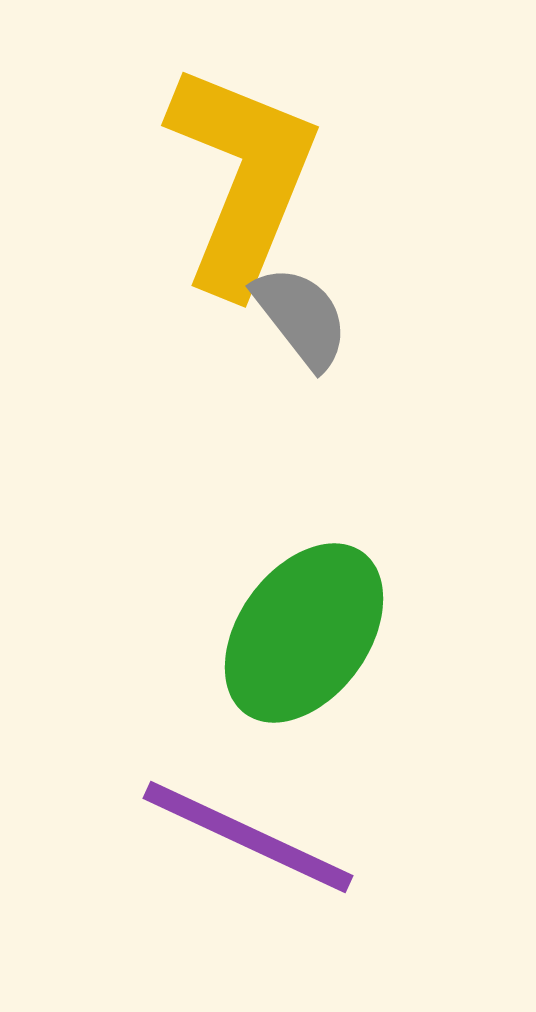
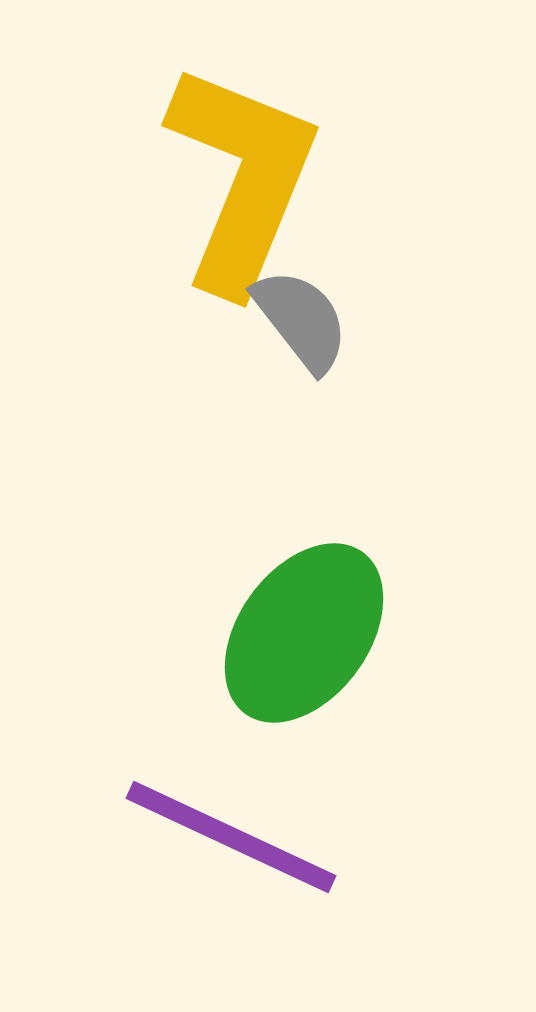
gray semicircle: moved 3 px down
purple line: moved 17 px left
